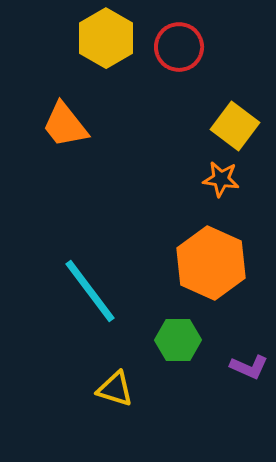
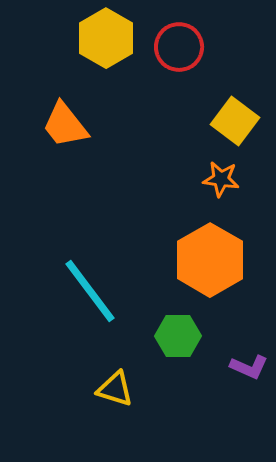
yellow square: moved 5 px up
orange hexagon: moved 1 px left, 3 px up; rotated 6 degrees clockwise
green hexagon: moved 4 px up
